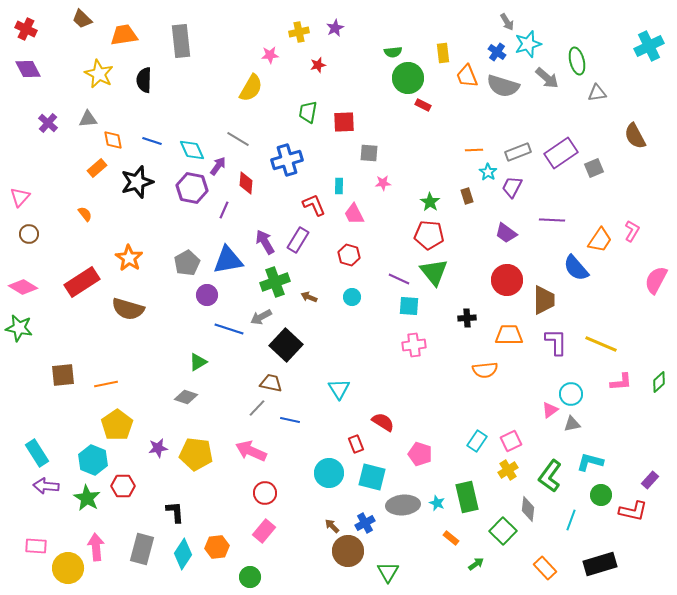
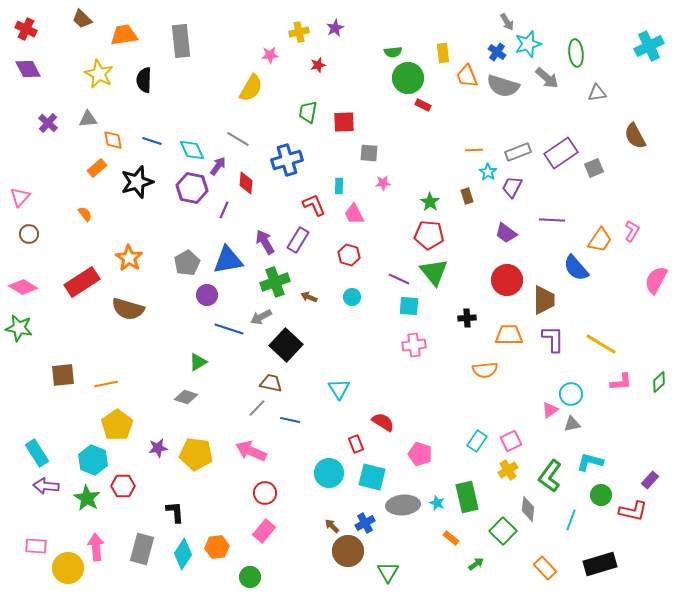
green ellipse at (577, 61): moved 1 px left, 8 px up; rotated 8 degrees clockwise
purple L-shape at (556, 342): moved 3 px left, 3 px up
yellow line at (601, 344): rotated 8 degrees clockwise
